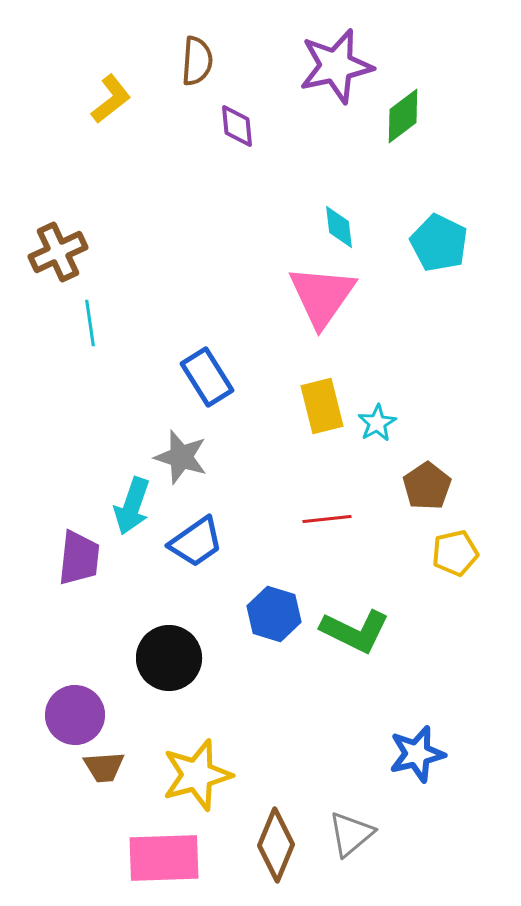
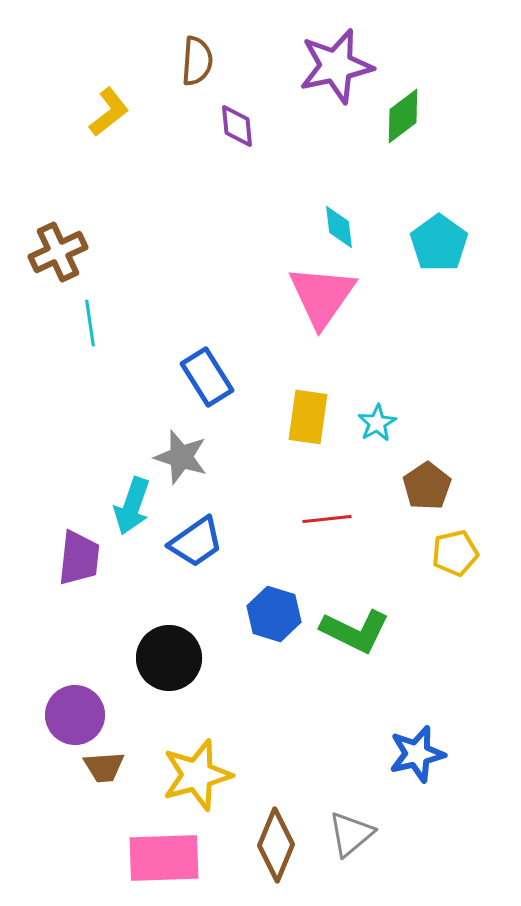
yellow L-shape: moved 2 px left, 13 px down
cyan pentagon: rotated 10 degrees clockwise
yellow rectangle: moved 14 px left, 11 px down; rotated 22 degrees clockwise
